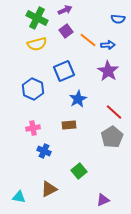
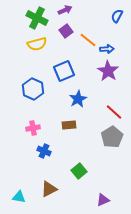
blue semicircle: moved 1 px left, 3 px up; rotated 112 degrees clockwise
blue arrow: moved 1 px left, 4 px down
